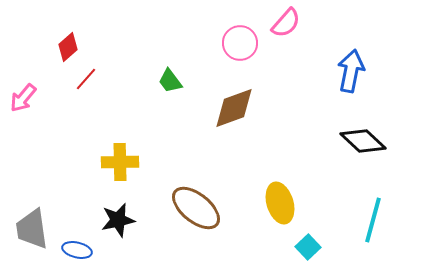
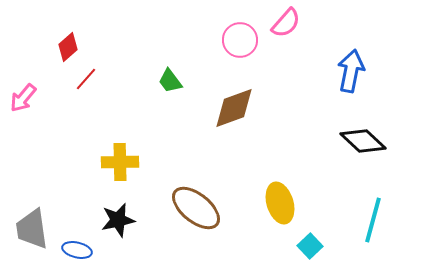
pink circle: moved 3 px up
cyan square: moved 2 px right, 1 px up
